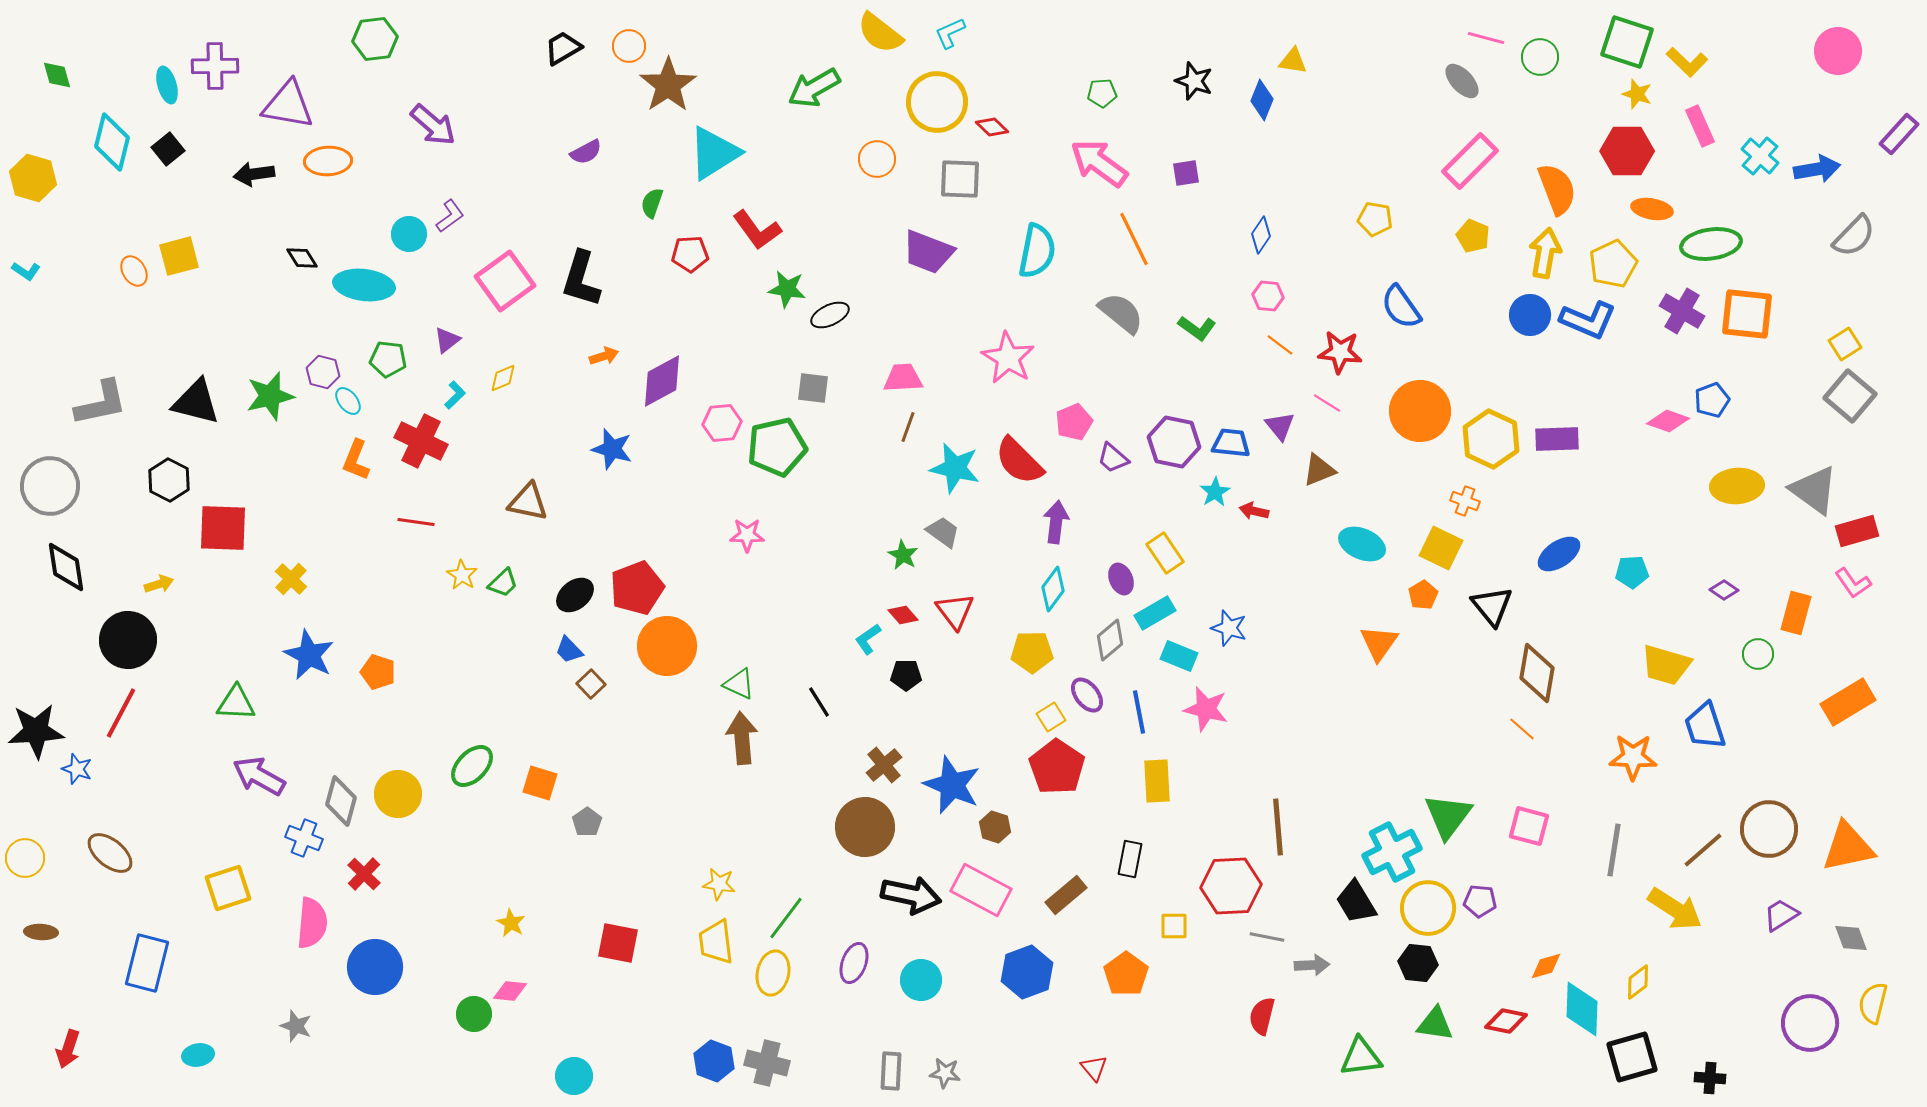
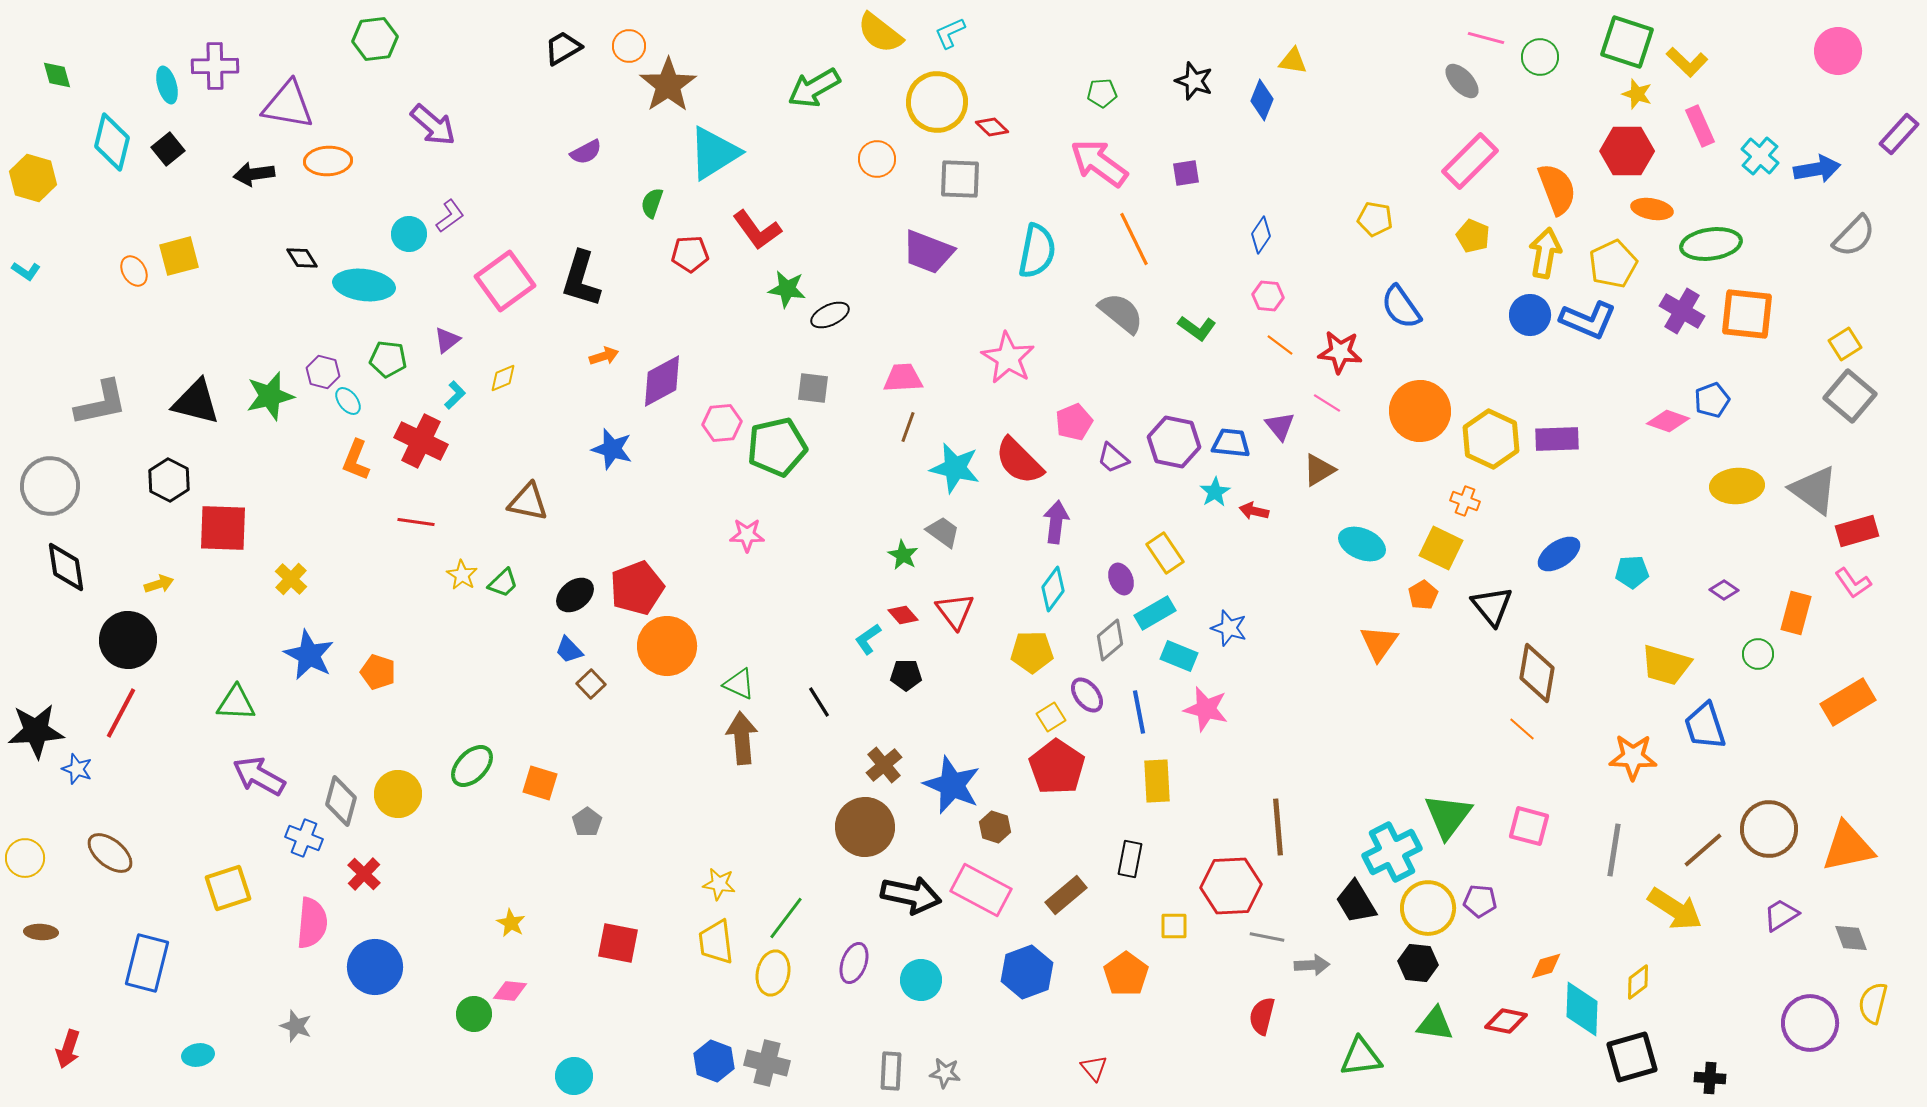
brown triangle at (1319, 470): rotated 9 degrees counterclockwise
